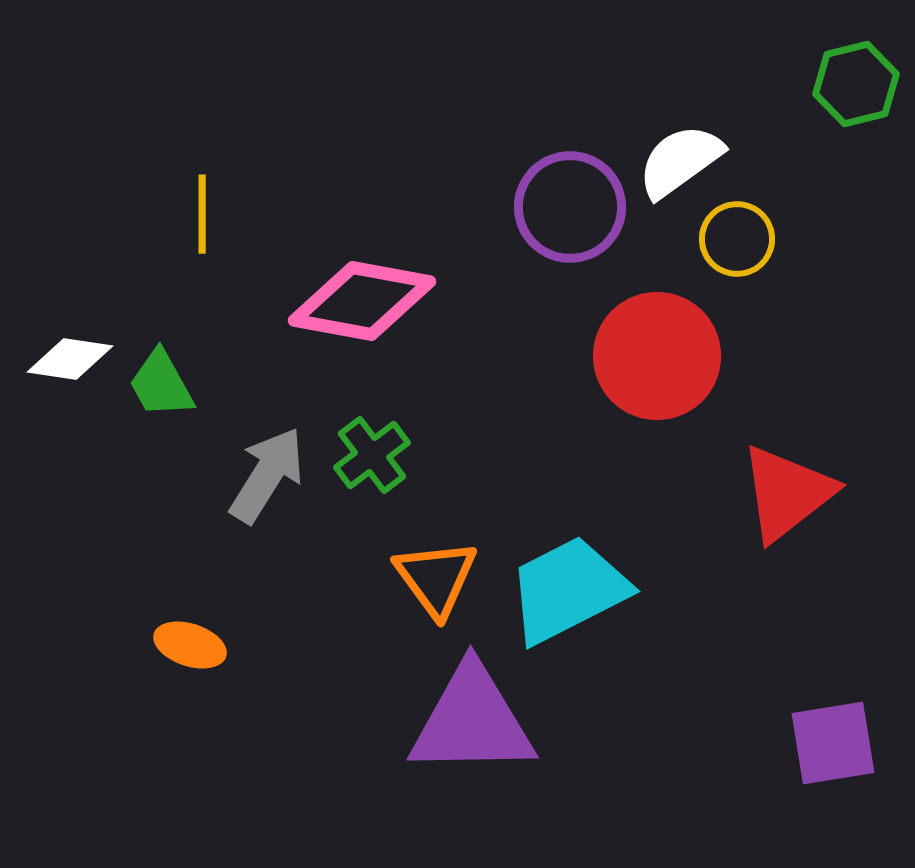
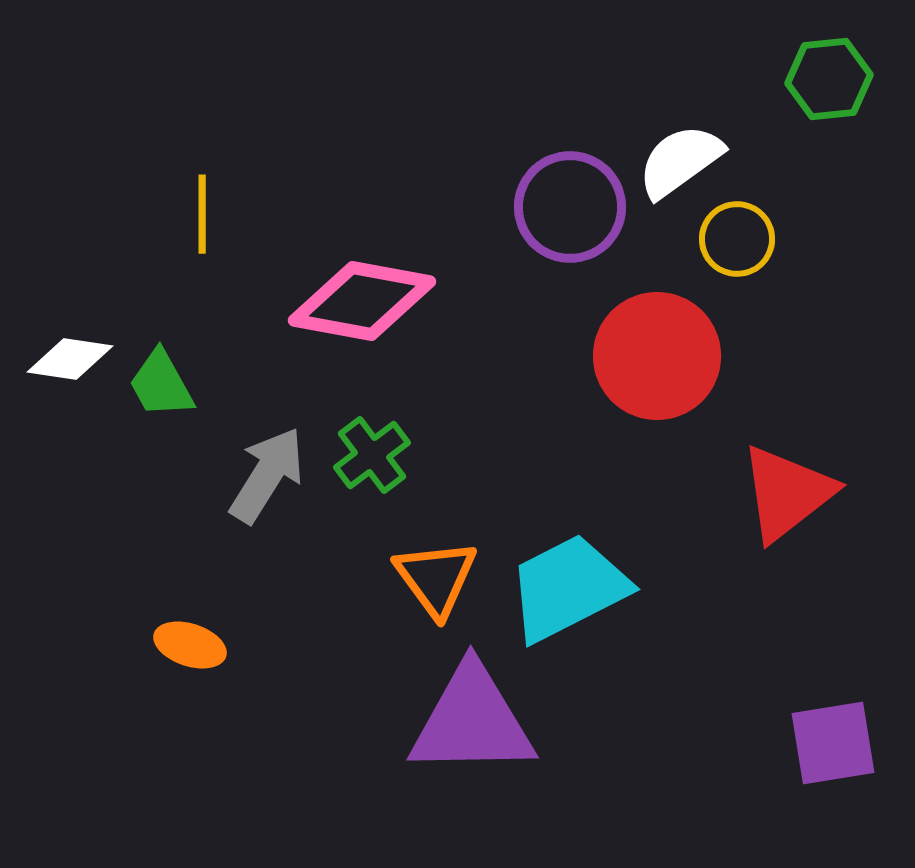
green hexagon: moved 27 px left, 5 px up; rotated 8 degrees clockwise
cyan trapezoid: moved 2 px up
